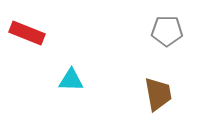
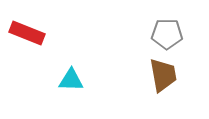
gray pentagon: moved 3 px down
brown trapezoid: moved 5 px right, 19 px up
